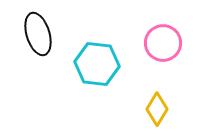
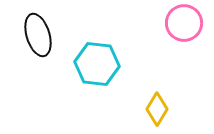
black ellipse: moved 1 px down
pink circle: moved 21 px right, 20 px up
